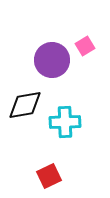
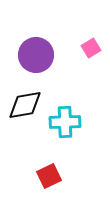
pink square: moved 6 px right, 2 px down
purple circle: moved 16 px left, 5 px up
